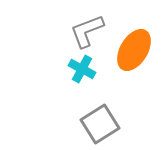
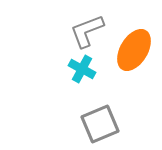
gray square: rotated 9 degrees clockwise
